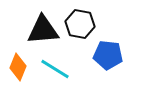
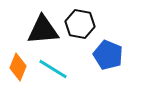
blue pentagon: rotated 16 degrees clockwise
cyan line: moved 2 px left
